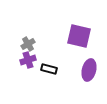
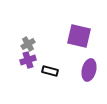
black rectangle: moved 1 px right, 2 px down
